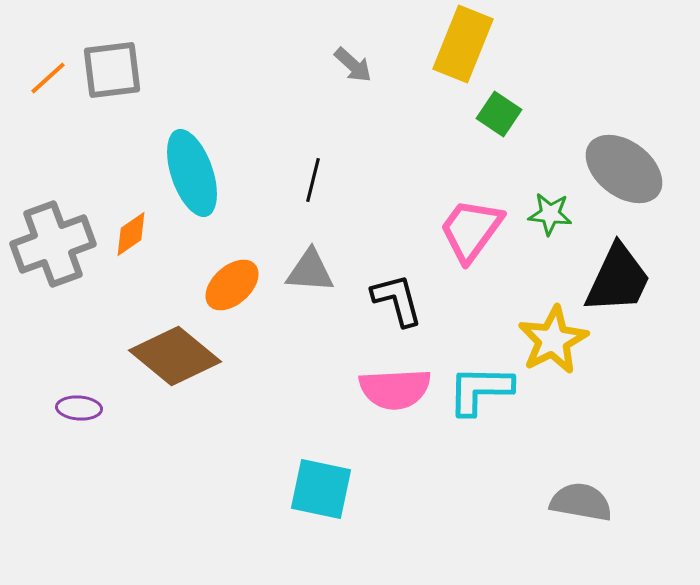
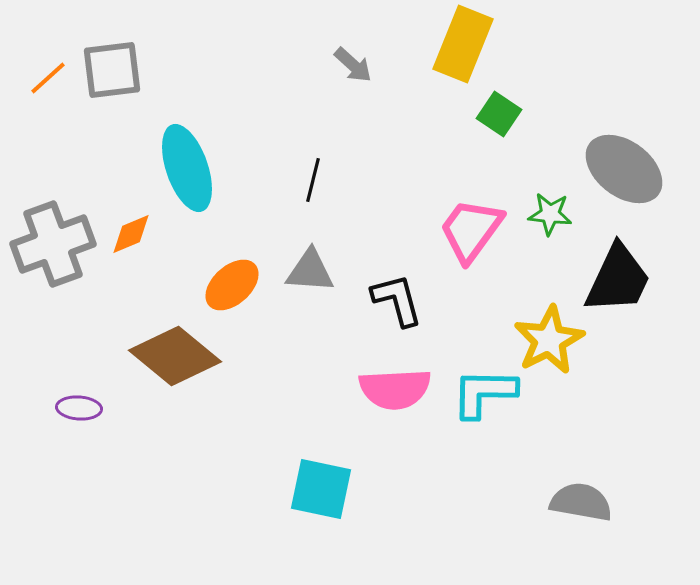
cyan ellipse: moved 5 px left, 5 px up
orange diamond: rotated 12 degrees clockwise
yellow star: moved 4 px left
cyan L-shape: moved 4 px right, 3 px down
